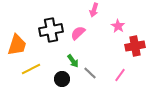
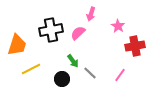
pink arrow: moved 3 px left, 4 px down
